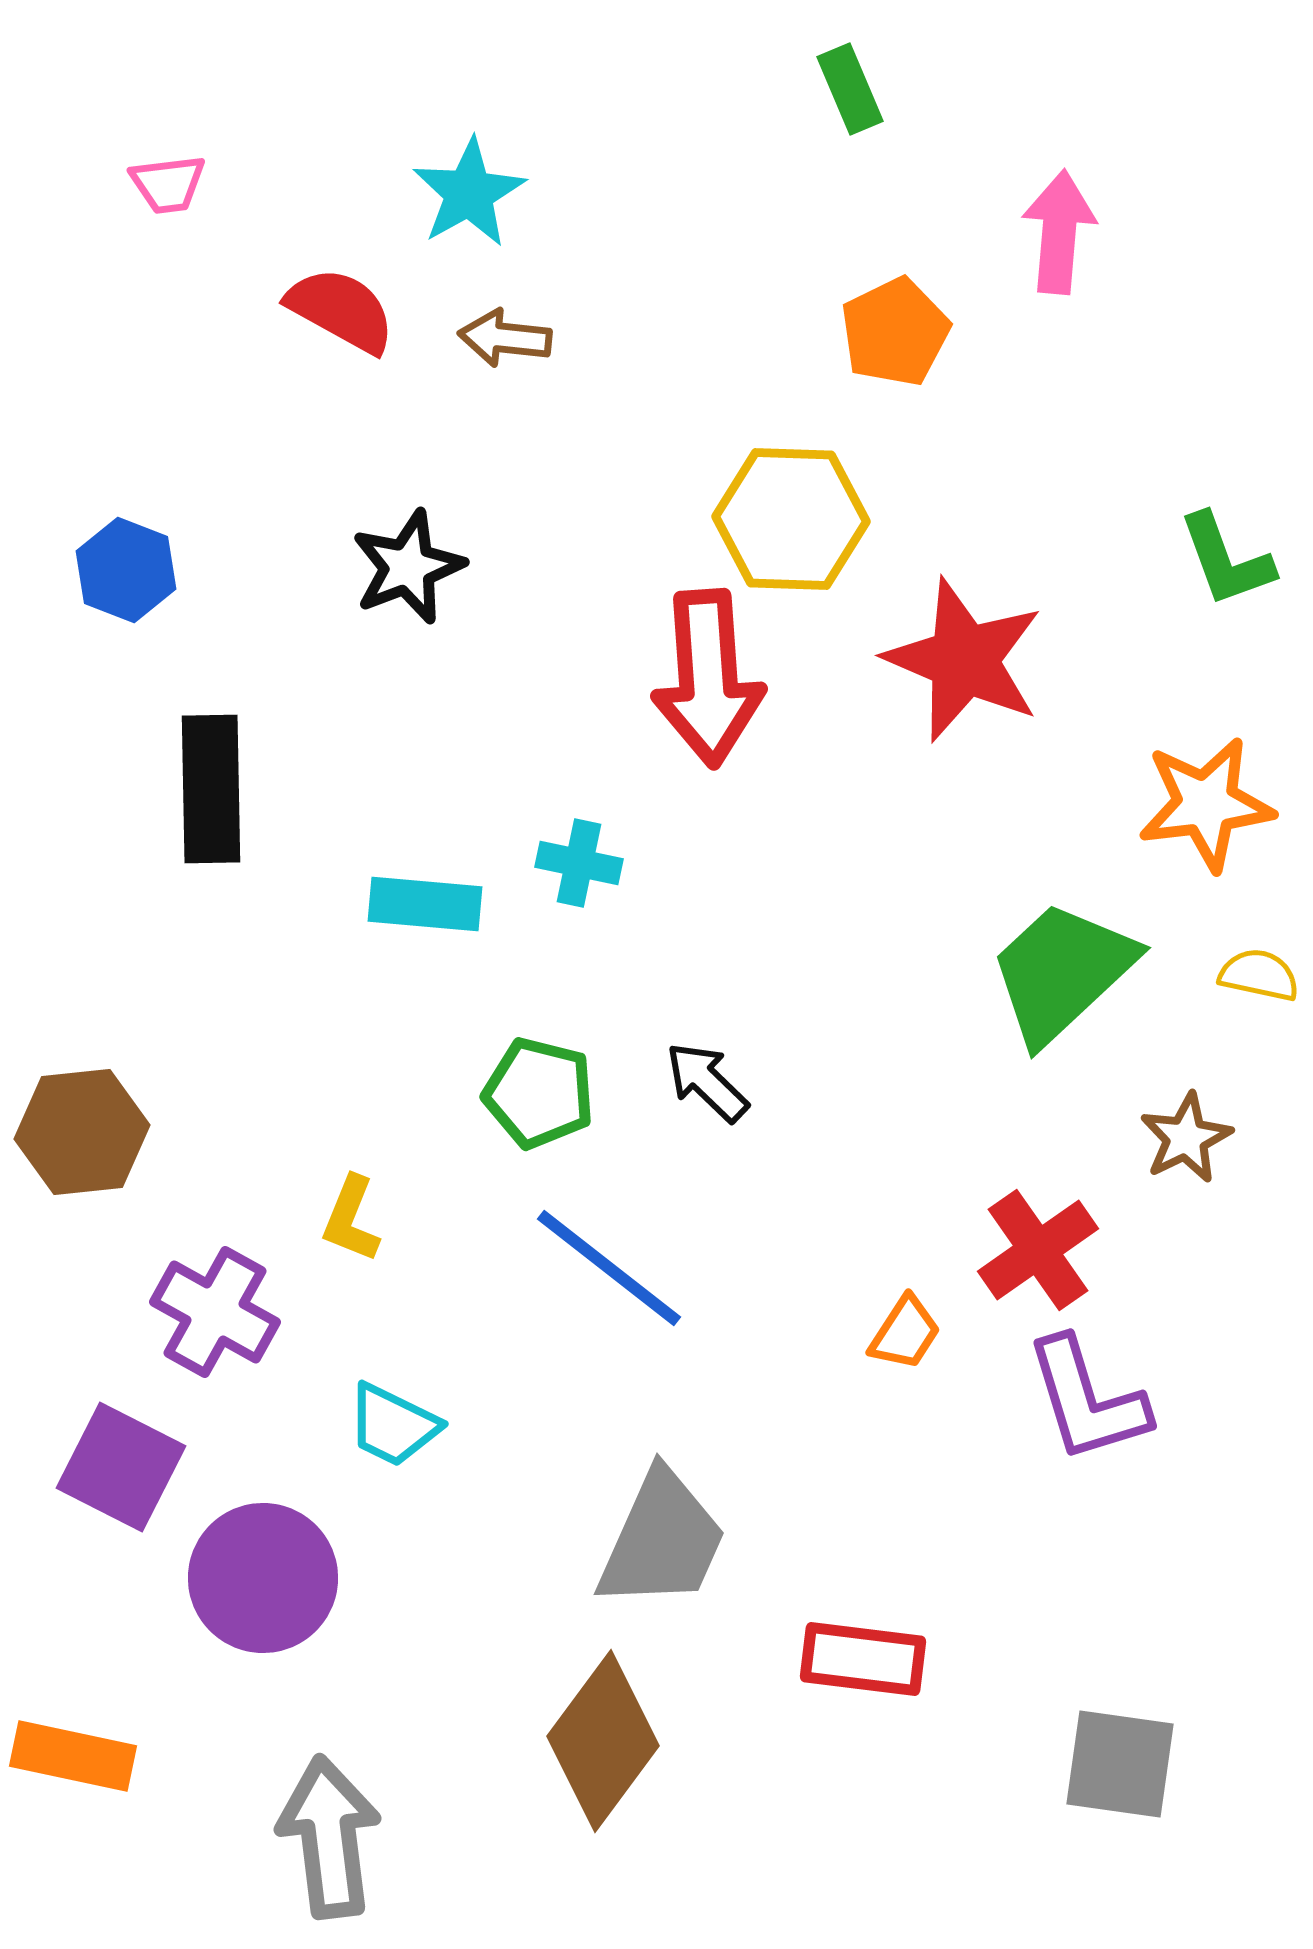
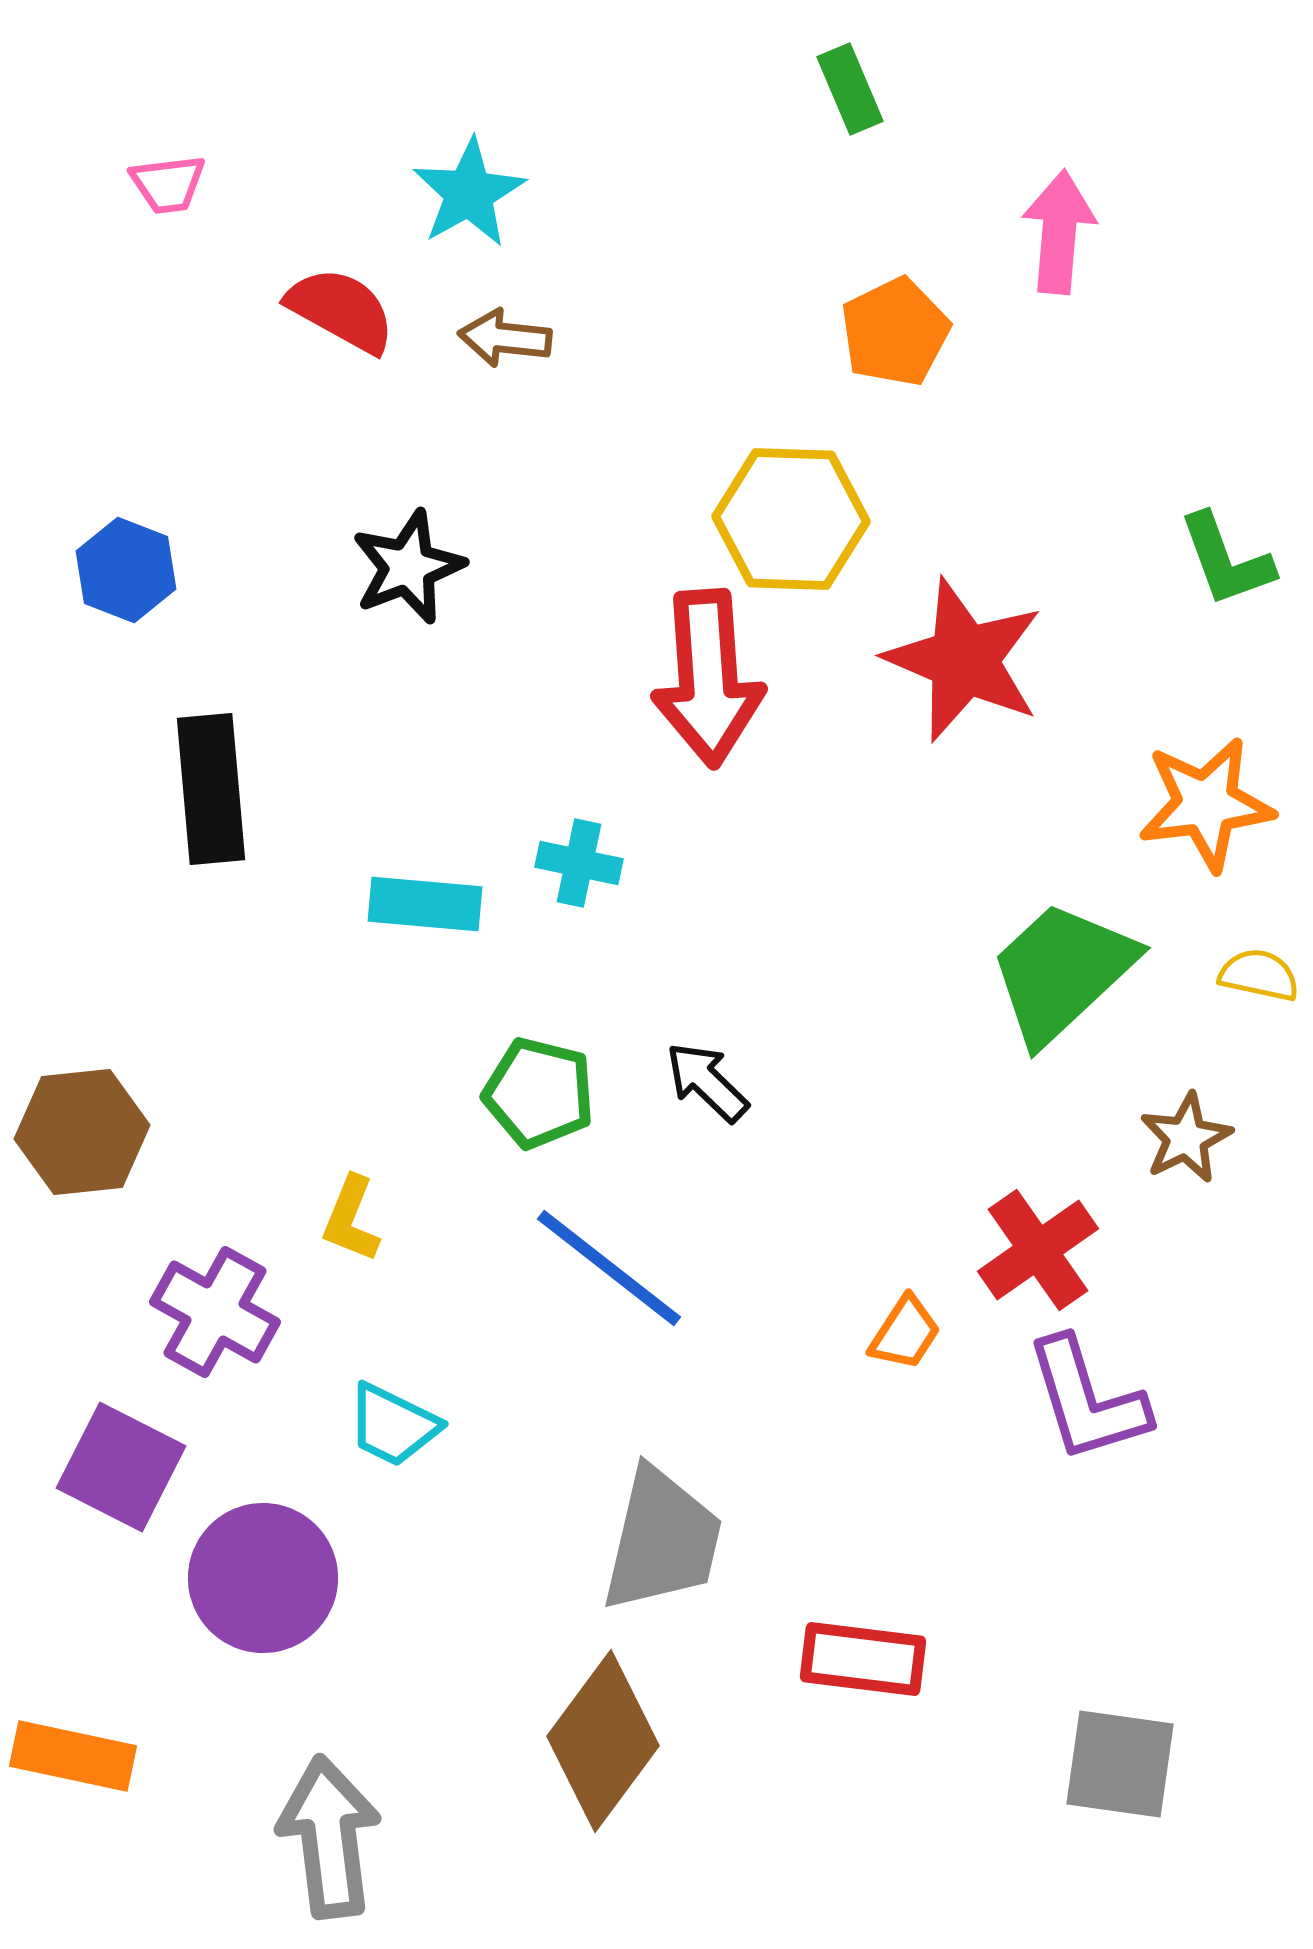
black rectangle: rotated 4 degrees counterclockwise
gray trapezoid: rotated 11 degrees counterclockwise
